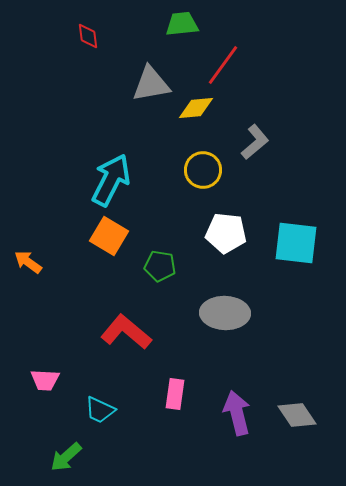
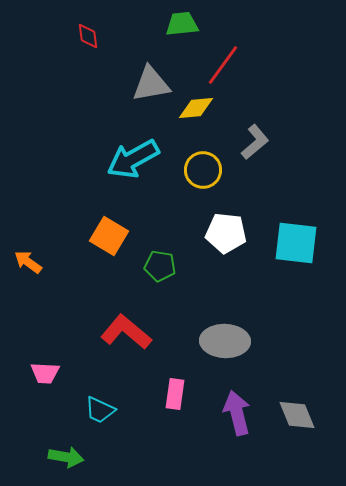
cyan arrow: moved 22 px right, 21 px up; rotated 146 degrees counterclockwise
gray ellipse: moved 28 px down
pink trapezoid: moved 7 px up
gray diamond: rotated 12 degrees clockwise
green arrow: rotated 128 degrees counterclockwise
